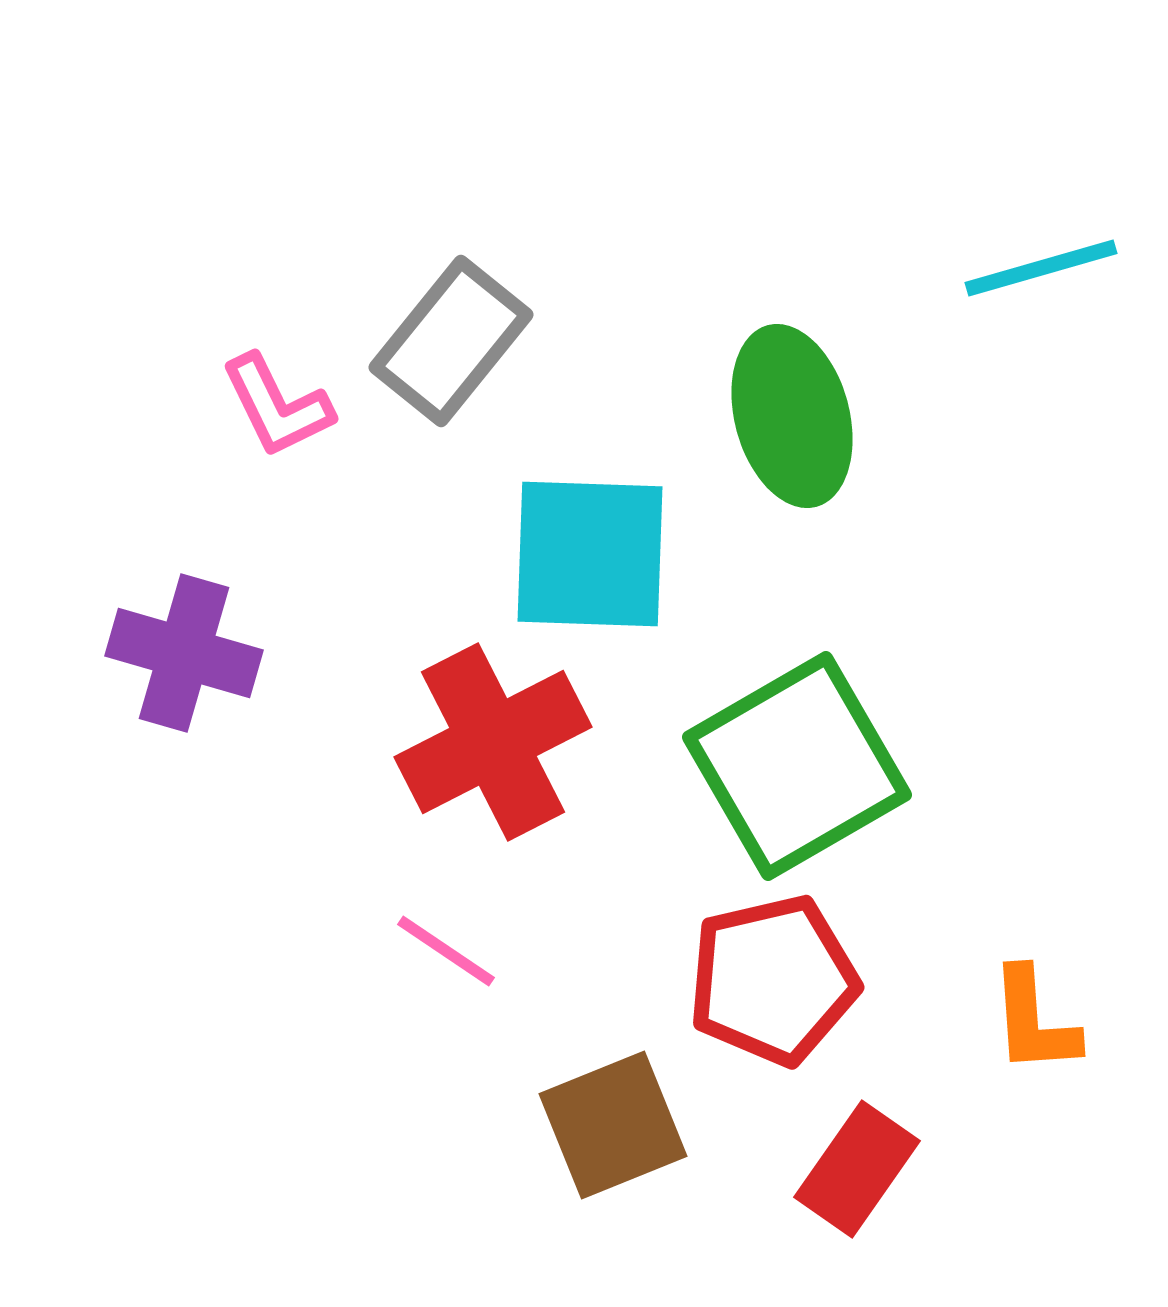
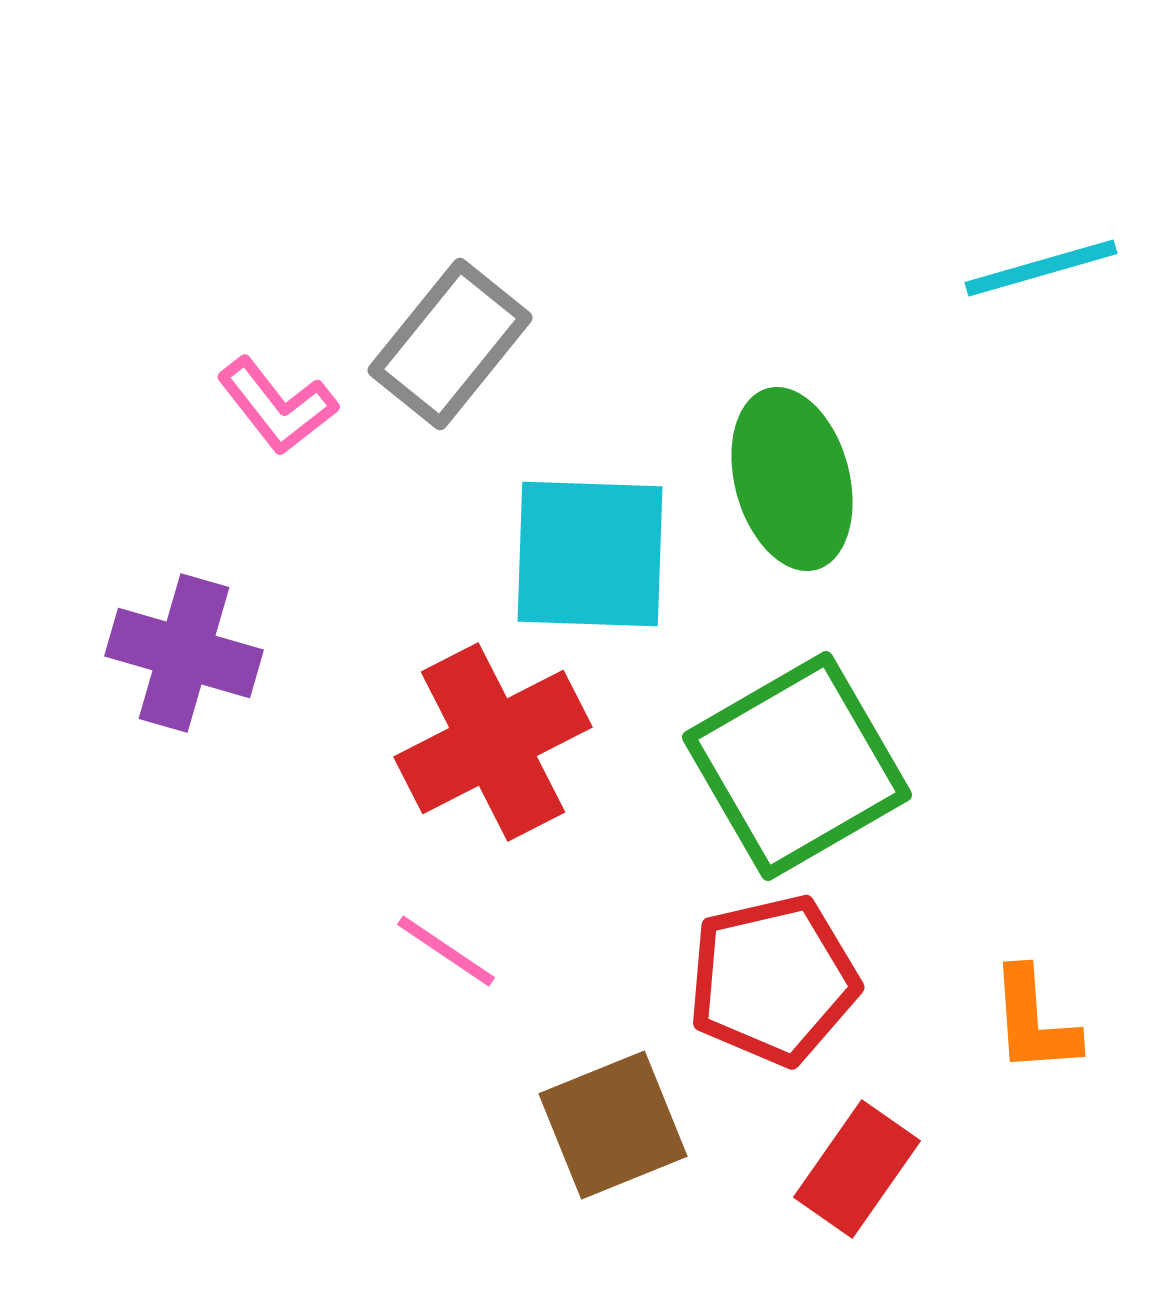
gray rectangle: moved 1 px left, 3 px down
pink L-shape: rotated 12 degrees counterclockwise
green ellipse: moved 63 px down
